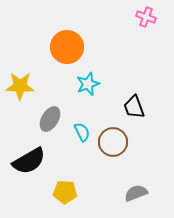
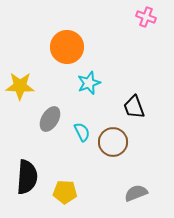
cyan star: moved 1 px right, 1 px up
black semicircle: moved 2 px left, 16 px down; rotated 56 degrees counterclockwise
